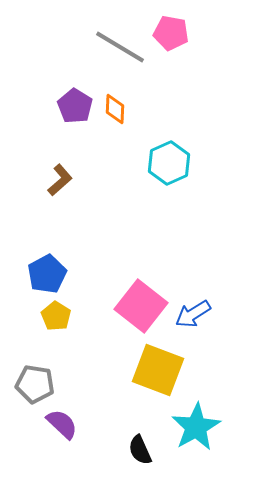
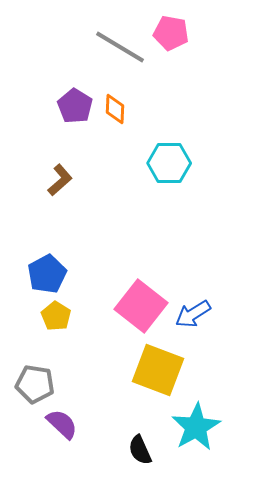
cyan hexagon: rotated 24 degrees clockwise
